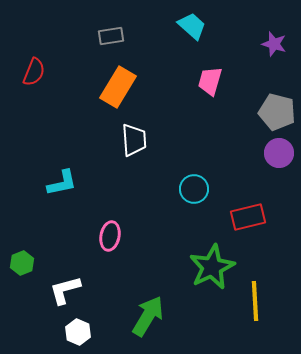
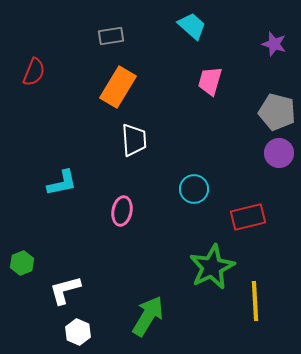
pink ellipse: moved 12 px right, 25 px up
